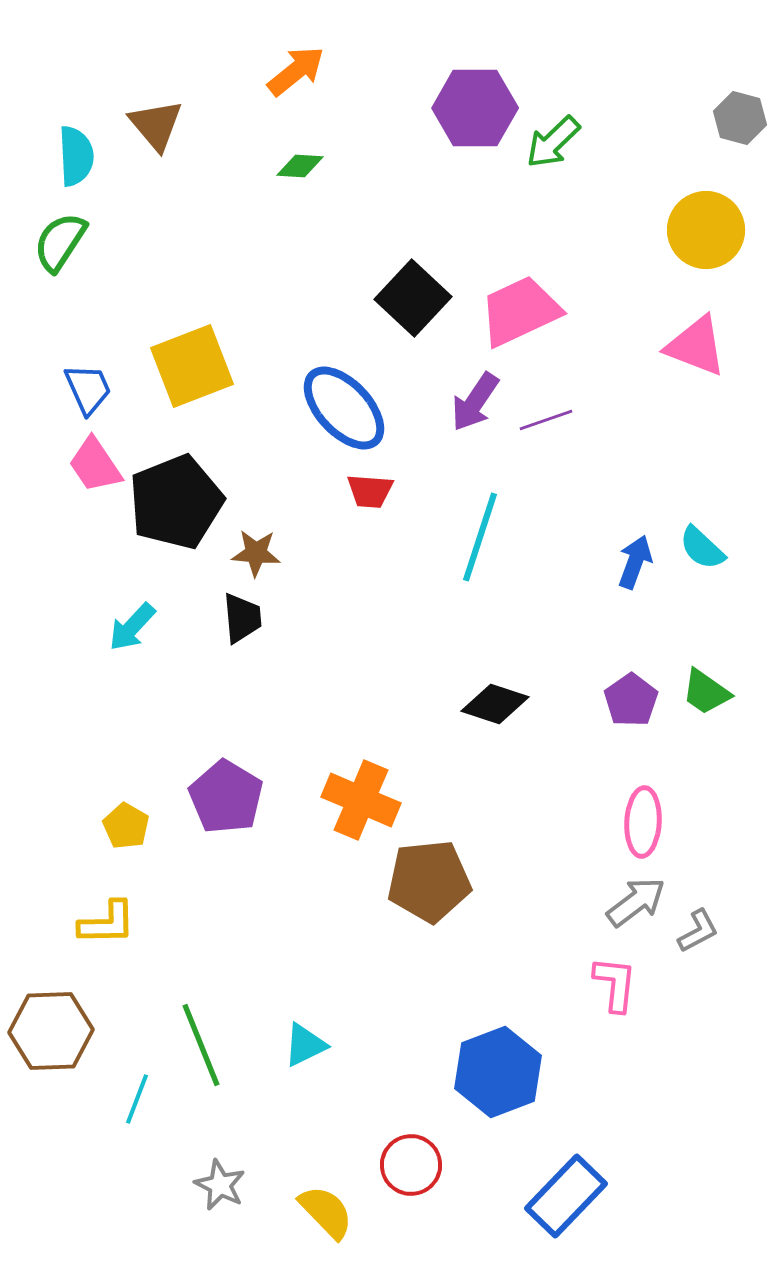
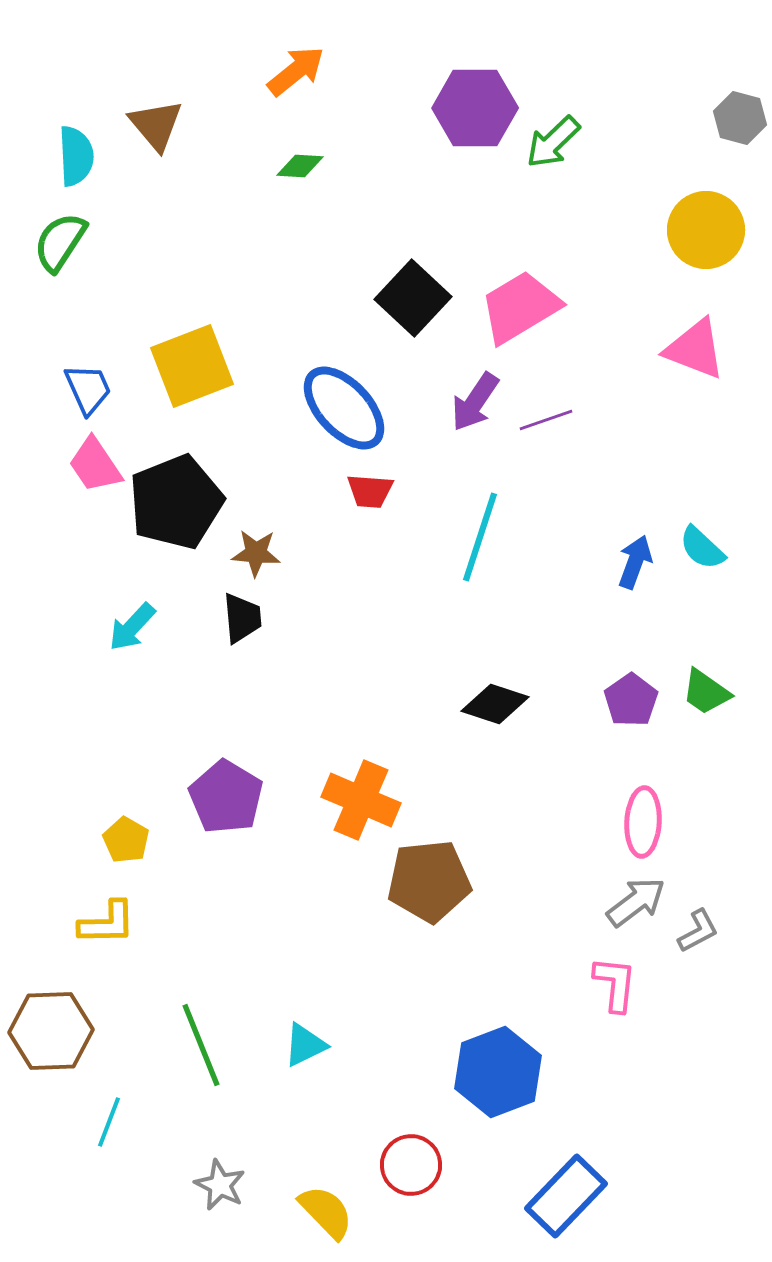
pink trapezoid at (520, 311): moved 4 px up; rotated 6 degrees counterclockwise
pink triangle at (696, 346): moved 1 px left, 3 px down
yellow pentagon at (126, 826): moved 14 px down
cyan line at (137, 1099): moved 28 px left, 23 px down
